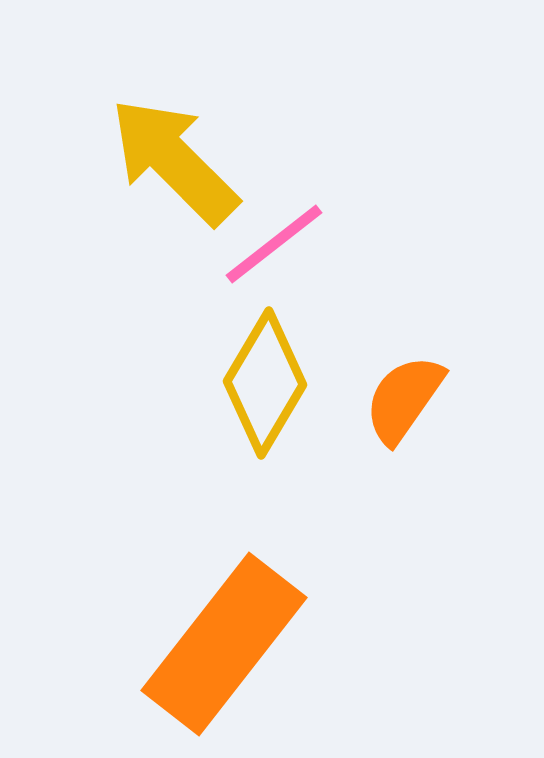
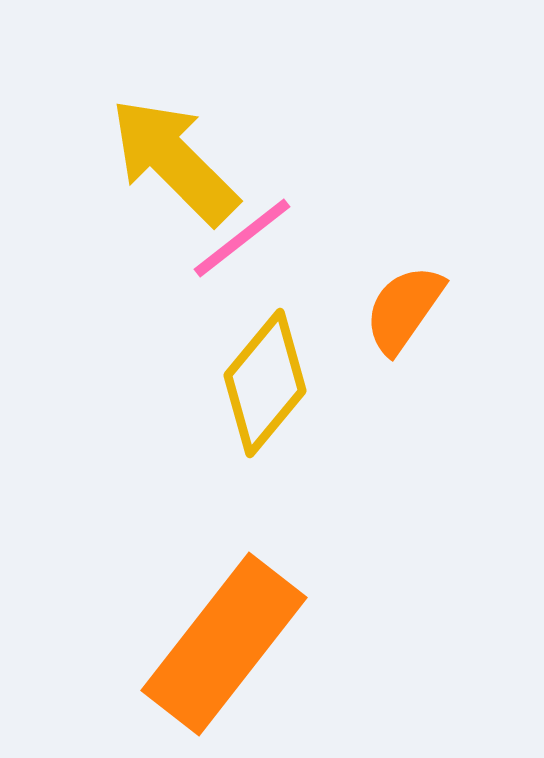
pink line: moved 32 px left, 6 px up
yellow diamond: rotated 9 degrees clockwise
orange semicircle: moved 90 px up
